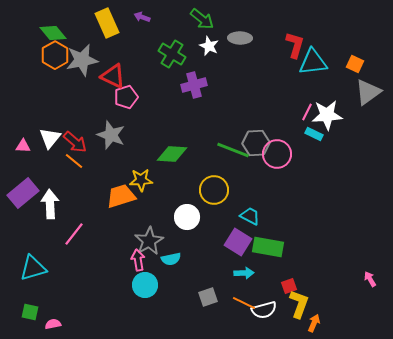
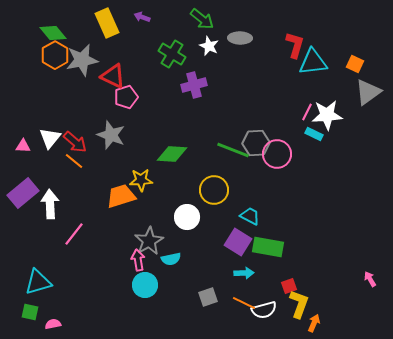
cyan triangle at (33, 268): moved 5 px right, 14 px down
